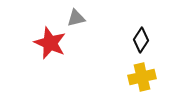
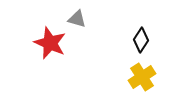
gray triangle: moved 1 px right, 1 px down; rotated 30 degrees clockwise
yellow cross: rotated 20 degrees counterclockwise
